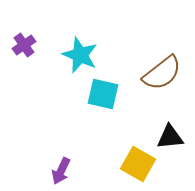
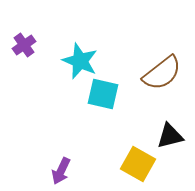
cyan star: moved 6 px down
black triangle: moved 1 px up; rotated 8 degrees counterclockwise
